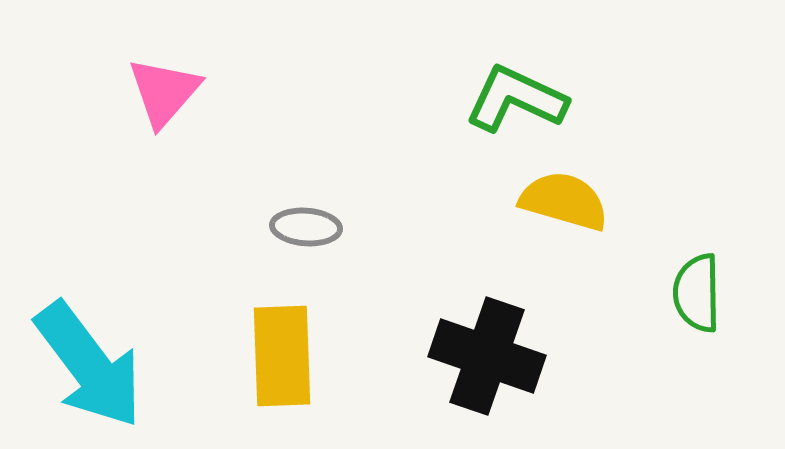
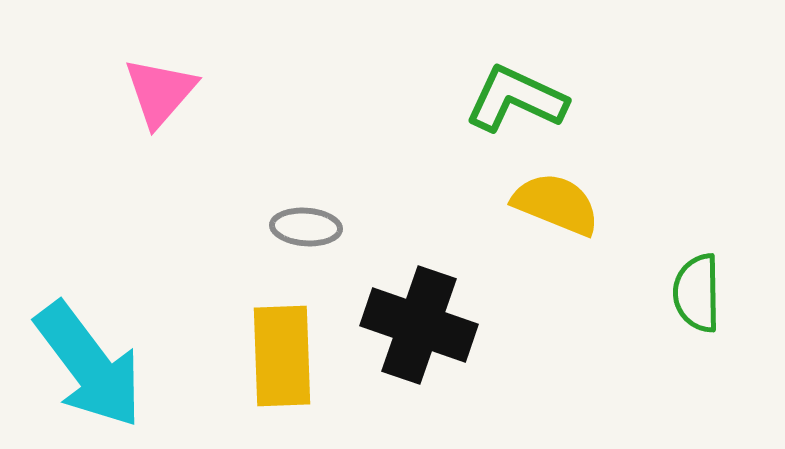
pink triangle: moved 4 px left
yellow semicircle: moved 8 px left, 3 px down; rotated 6 degrees clockwise
black cross: moved 68 px left, 31 px up
